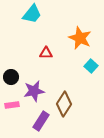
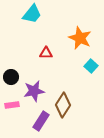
brown diamond: moved 1 px left, 1 px down
